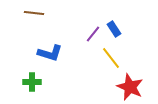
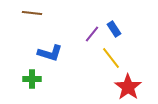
brown line: moved 2 px left
purple line: moved 1 px left
green cross: moved 3 px up
red star: moved 2 px left; rotated 12 degrees clockwise
